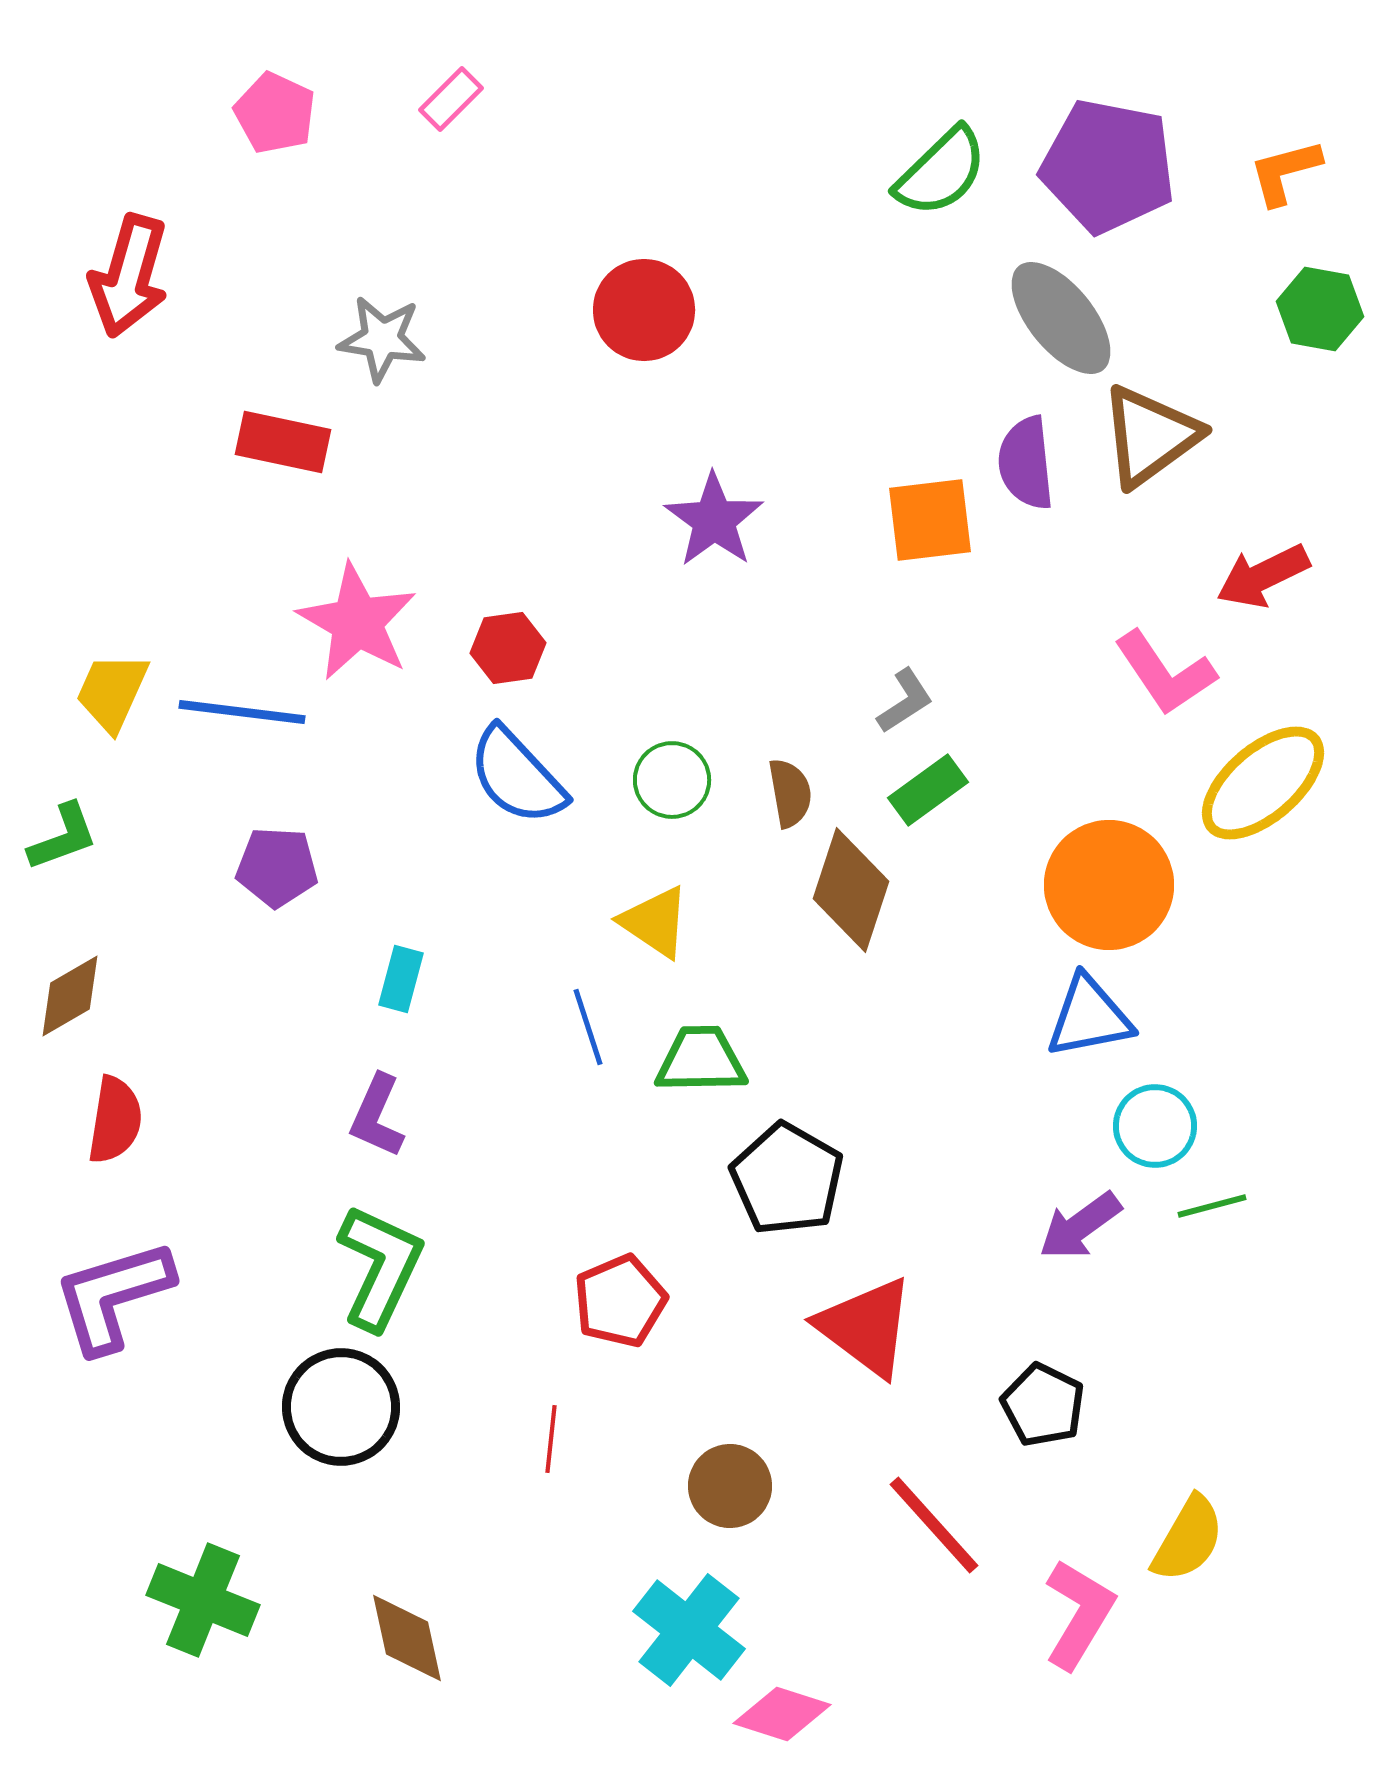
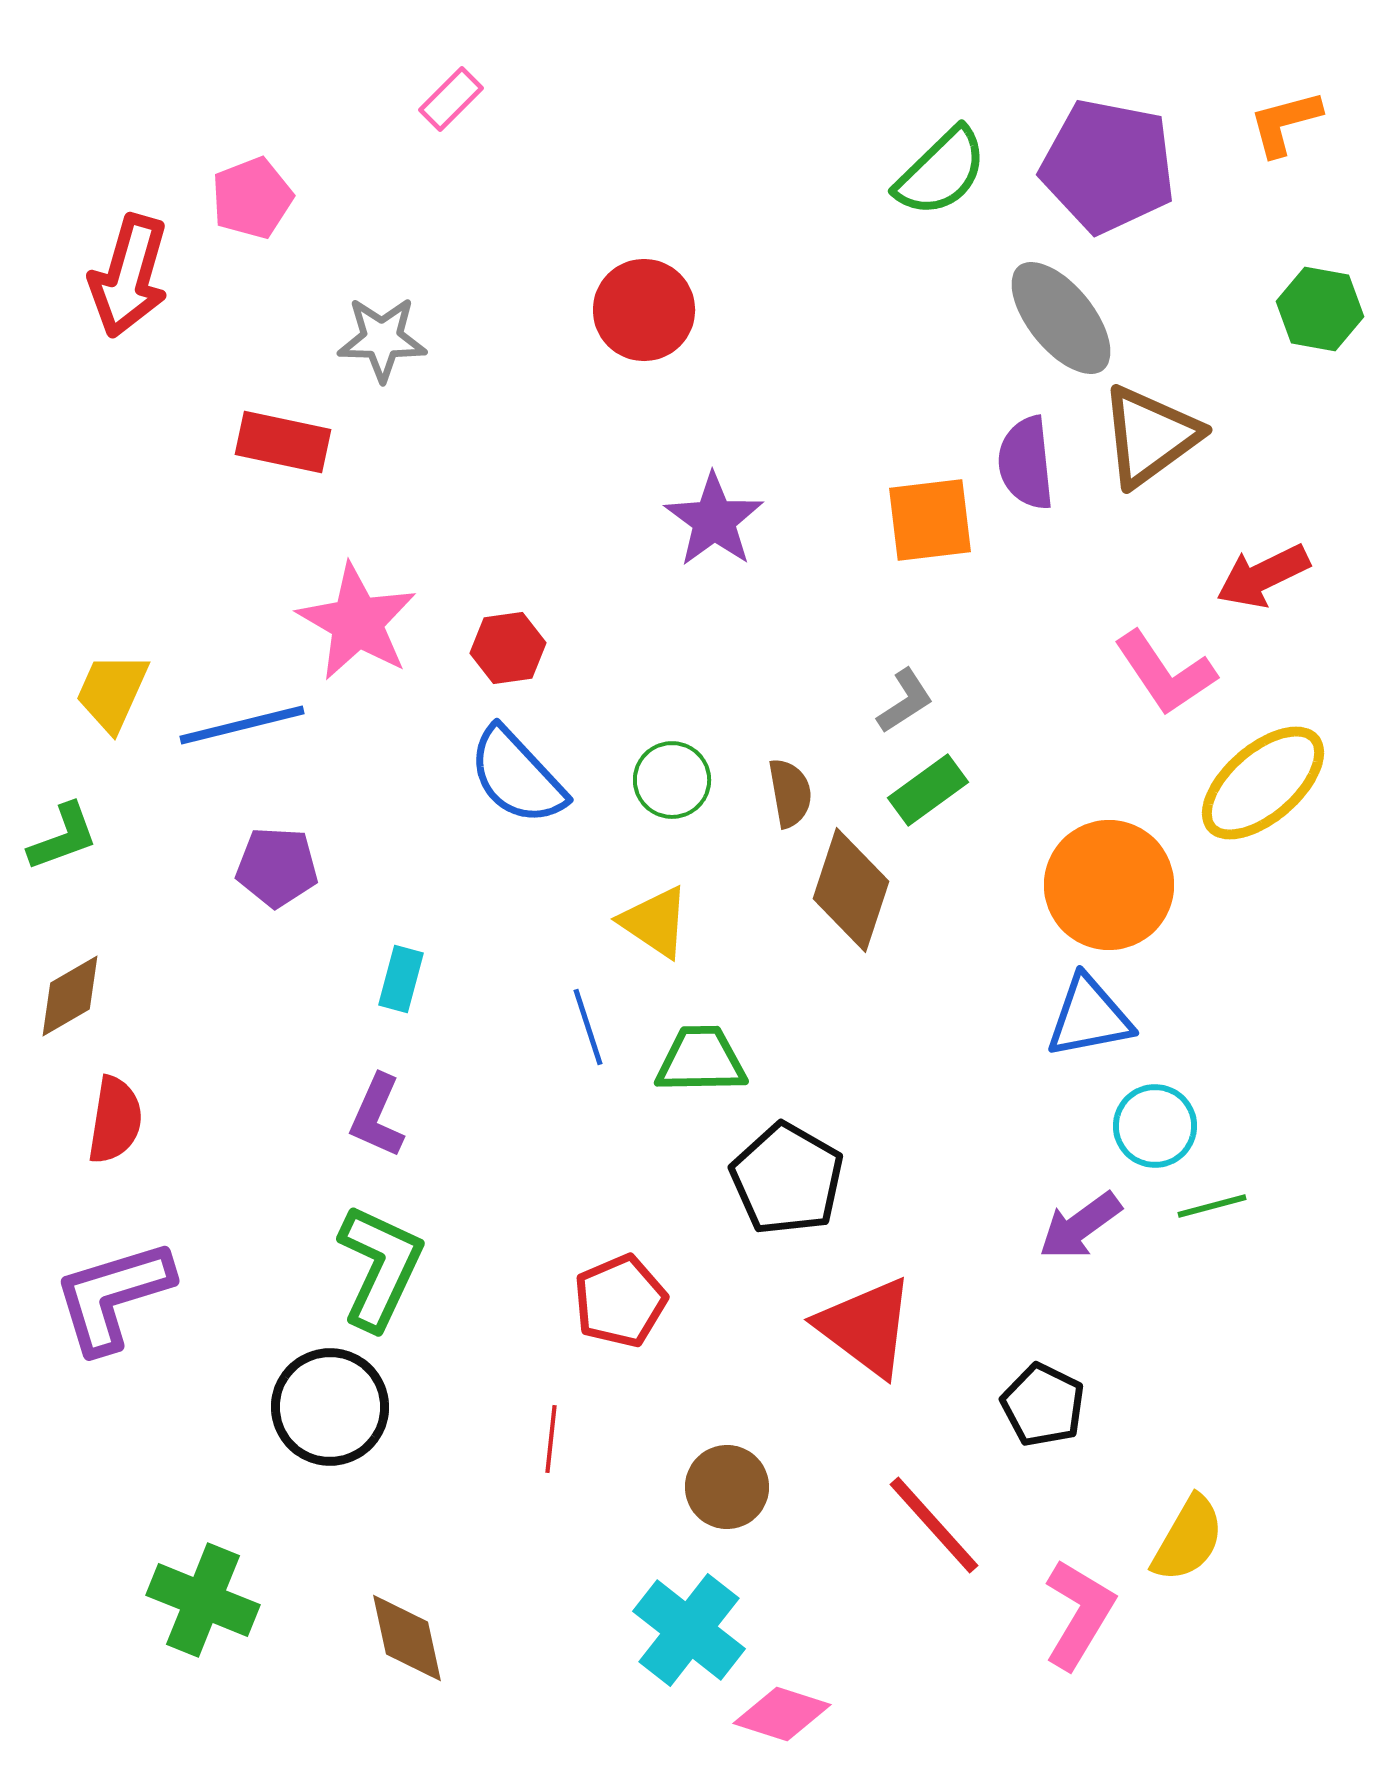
pink pentagon at (275, 113): moved 23 px left, 85 px down; rotated 26 degrees clockwise
orange L-shape at (1285, 172): moved 49 px up
gray star at (382, 339): rotated 8 degrees counterclockwise
blue line at (242, 712): moved 13 px down; rotated 21 degrees counterclockwise
black circle at (341, 1407): moved 11 px left
brown circle at (730, 1486): moved 3 px left, 1 px down
